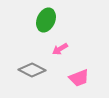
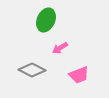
pink arrow: moved 1 px up
pink trapezoid: moved 3 px up
